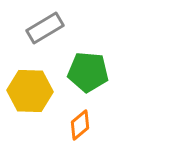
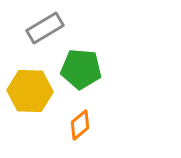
green pentagon: moved 7 px left, 3 px up
